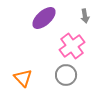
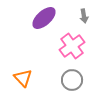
gray arrow: moved 1 px left
gray circle: moved 6 px right, 5 px down
